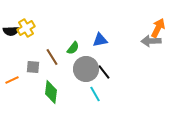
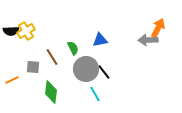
yellow cross: moved 3 px down
gray arrow: moved 3 px left, 1 px up
green semicircle: rotated 64 degrees counterclockwise
